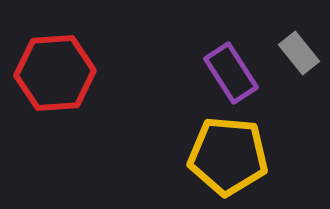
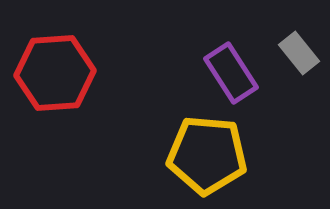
yellow pentagon: moved 21 px left, 1 px up
